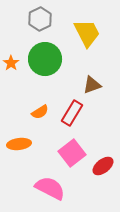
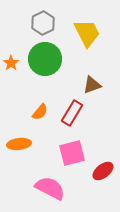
gray hexagon: moved 3 px right, 4 px down
orange semicircle: rotated 18 degrees counterclockwise
pink square: rotated 24 degrees clockwise
red ellipse: moved 5 px down
